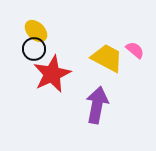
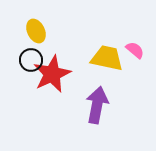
yellow ellipse: rotated 20 degrees clockwise
black circle: moved 3 px left, 11 px down
yellow trapezoid: rotated 16 degrees counterclockwise
